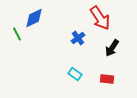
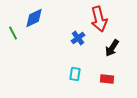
red arrow: moved 1 px left, 1 px down; rotated 20 degrees clockwise
green line: moved 4 px left, 1 px up
cyan rectangle: rotated 64 degrees clockwise
